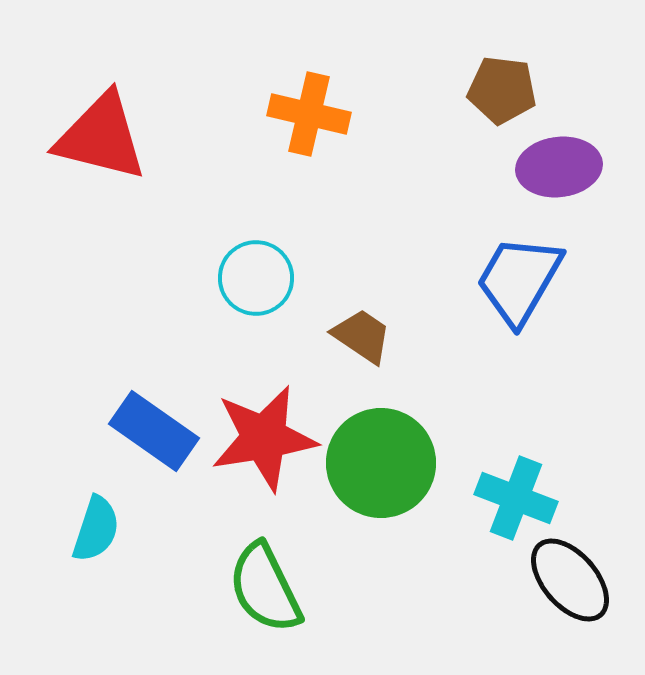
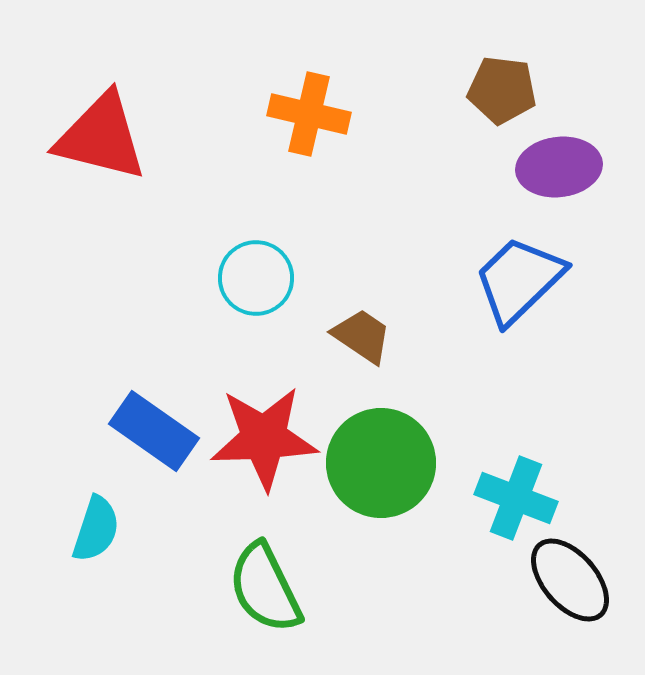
blue trapezoid: rotated 16 degrees clockwise
red star: rotated 7 degrees clockwise
